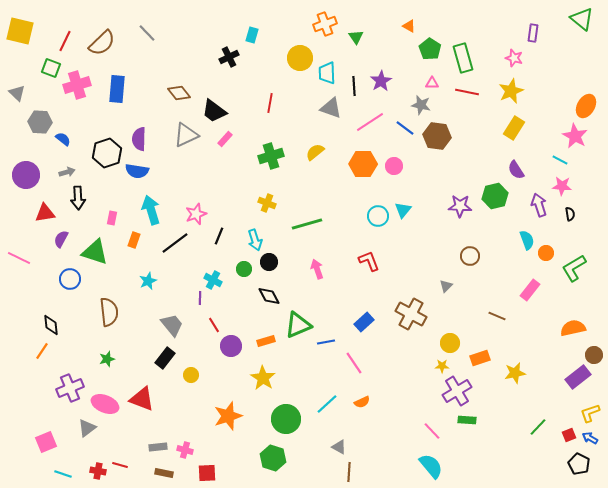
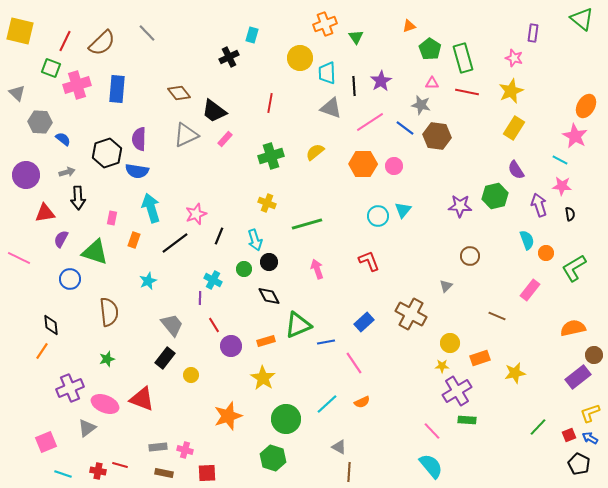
orange triangle at (409, 26): rotated 48 degrees counterclockwise
cyan arrow at (151, 210): moved 2 px up
